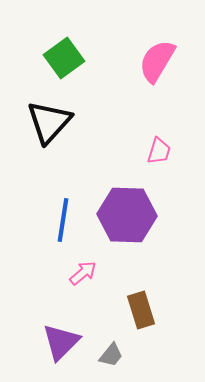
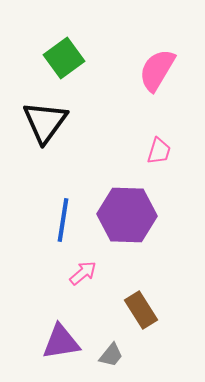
pink semicircle: moved 9 px down
black triangle: moved 4 px left; rotated 6 degrees counterclockwise
brown rectangle: rotated 15 degrees counterclockwise
purple triangle: rotated 36 degrees clockwise
